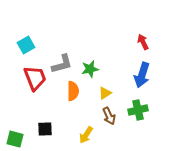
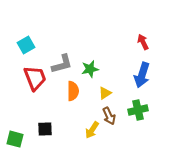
yellow arrow: moved 6 px right, 5 px up
